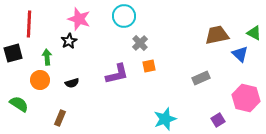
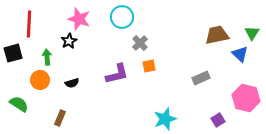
cyan circle: moved 2 px left, 1 px down
green triangle: moved 2 px left; rotated 35 degrees clockwise
